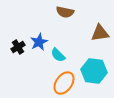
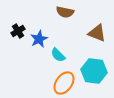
brown triangle: moved 3 px left; rotated 30 degrees clockwise
blue star: moved 3 px up
black cross: moved 16 px up
